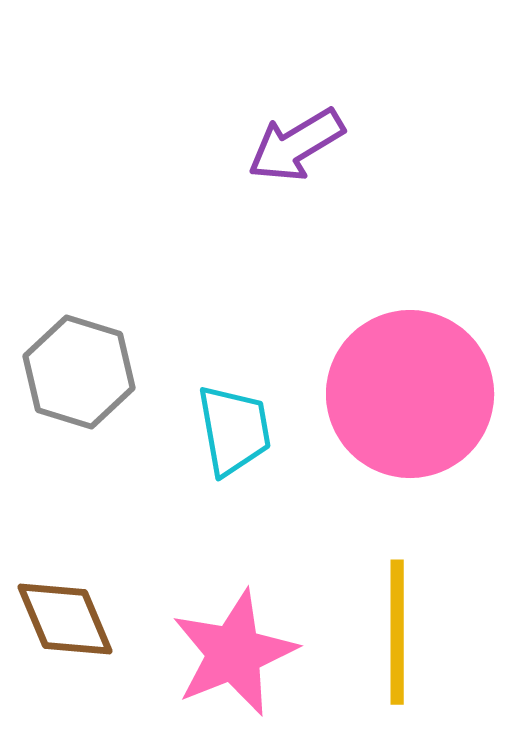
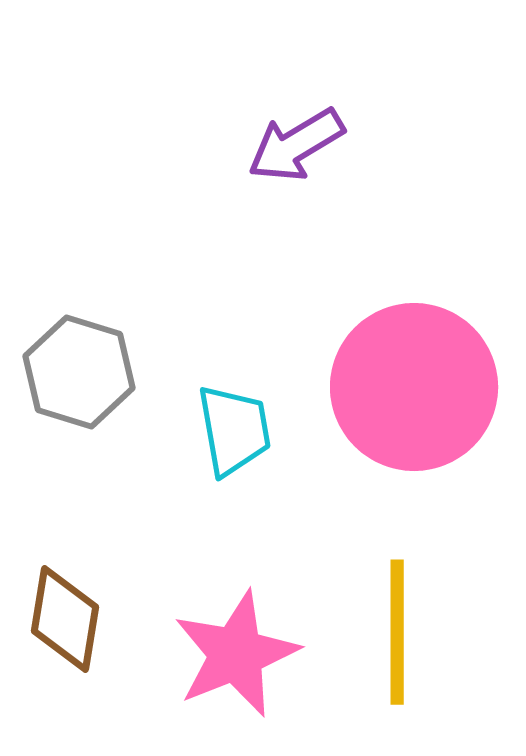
pink circle: moved 4 px right, 7 px up
brown diamond: rotated 32 degrees clockwise
pink star: moved 2 px right, 1 px down
